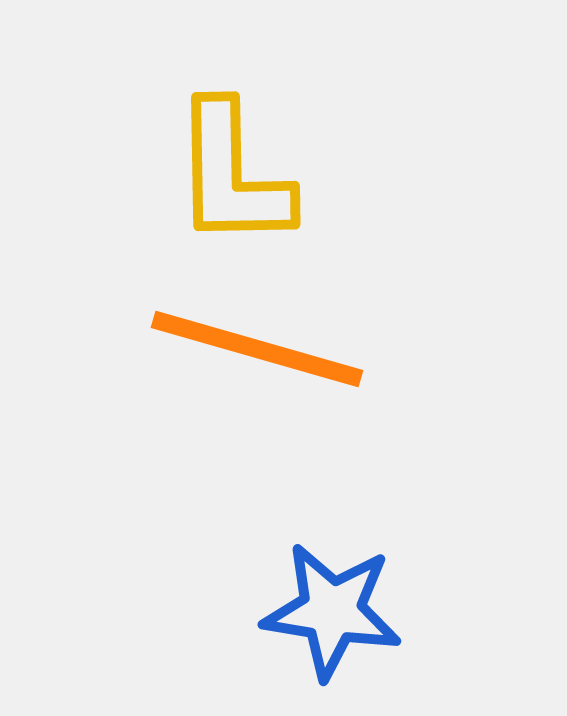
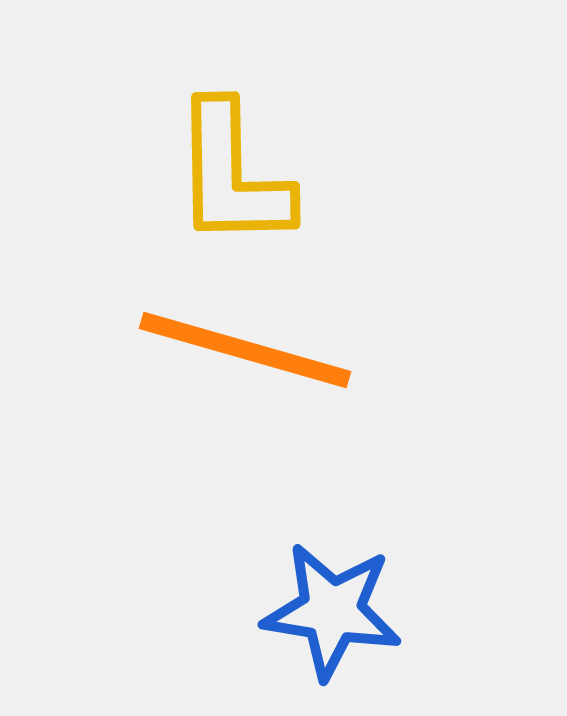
orange line: moved 12 px left, 1 px down
